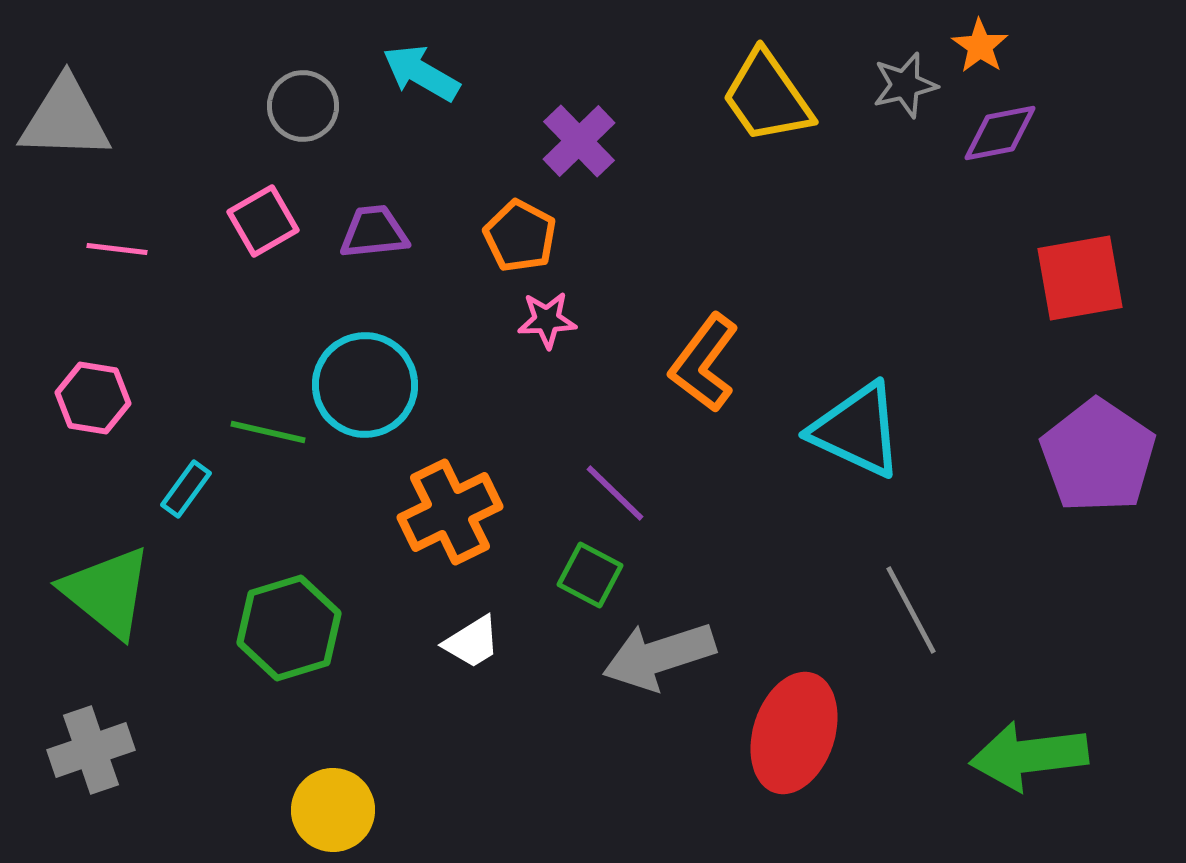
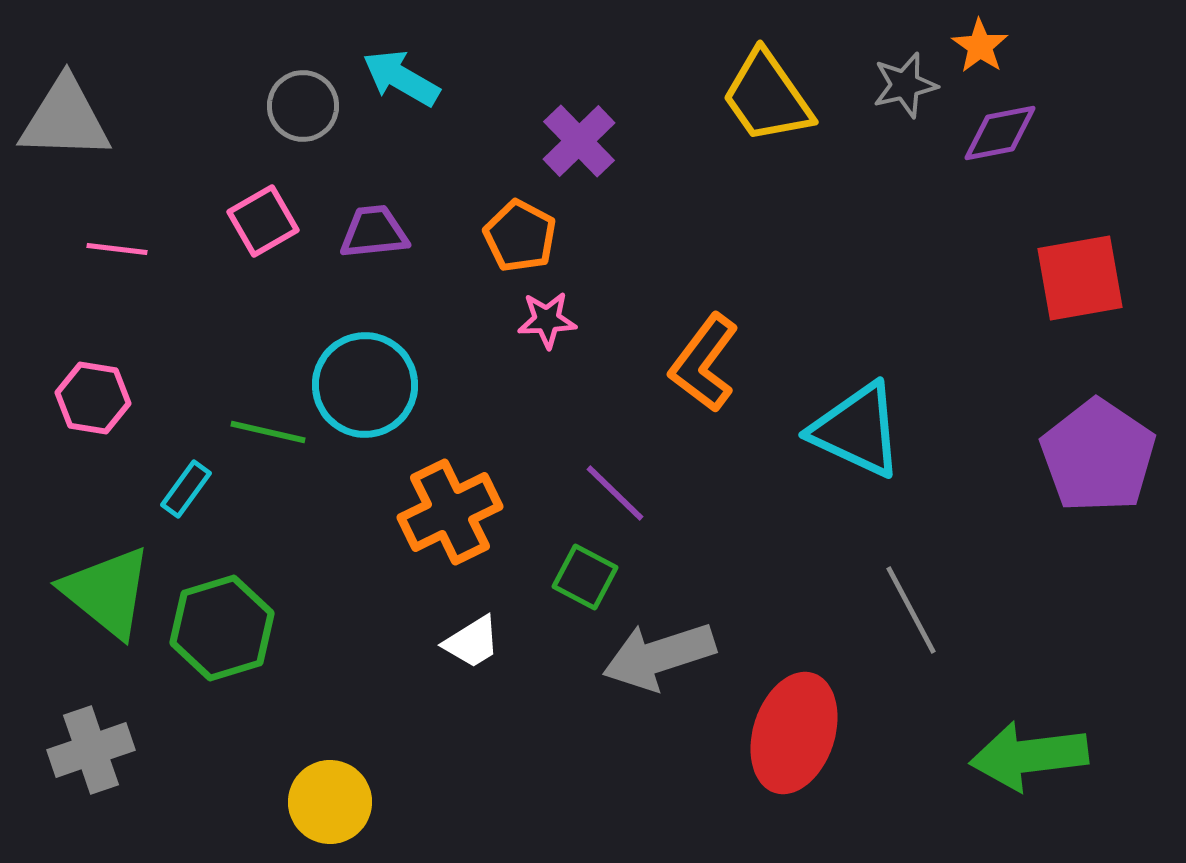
cyan arrow: moved 20 px left, 5 px down
green square: moved 5 px left, 2 px down
green hexagon: moved 67 px left
yellow circle: moved 3 px left, 8 px up
